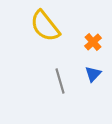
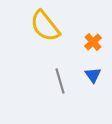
blue triangle: moved 1 px down; rotated 18 degrees counterclockwise
